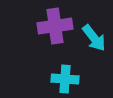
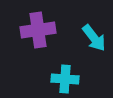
purple cross: moved 17 px left, 4 px down
